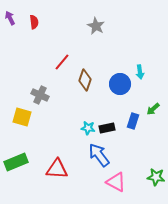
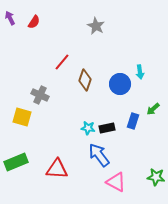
red semicircle: rotated 40 degrees clockwise
